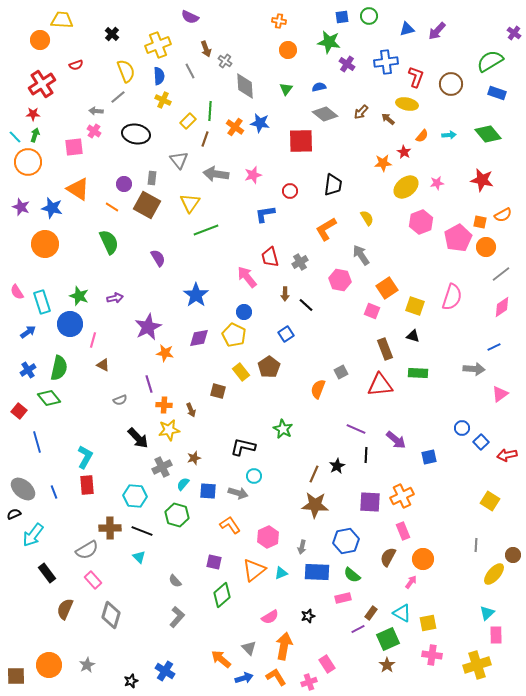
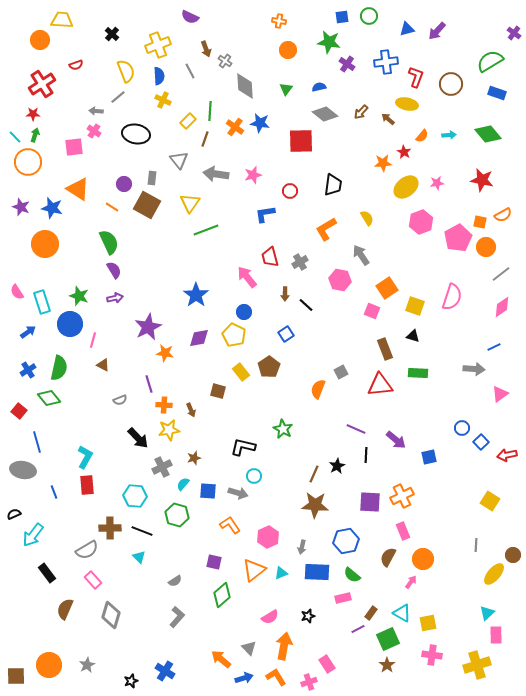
purple semicircle at (158, 258): moved 44 px left, 12 px down
gray ellipse at (23, 489): moved 19 px up; rotated 30 degrees counterclockwise
gray semicircle at (175, 581): rotated 80 degrees counterclockwise
